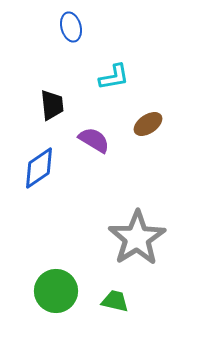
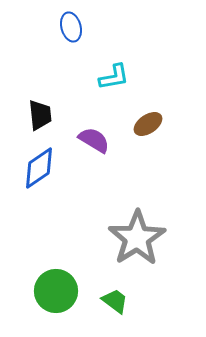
black trapezoid: moved 12 px left, 10 px down
green trapezoid: rotated 24 degrees clockwise
